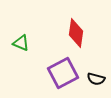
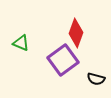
red diamond: rotated 12 degrees clockwise
purple square: moved 13 px up; rotated 8 degrees counterclockwise
